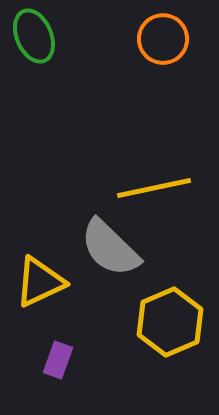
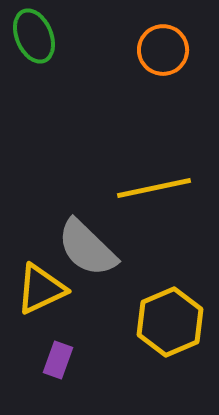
orange circle: moved 11 px down
gray semicircle: moved 23 px left
yellow triangle: moved 1 px right, 7 px down
